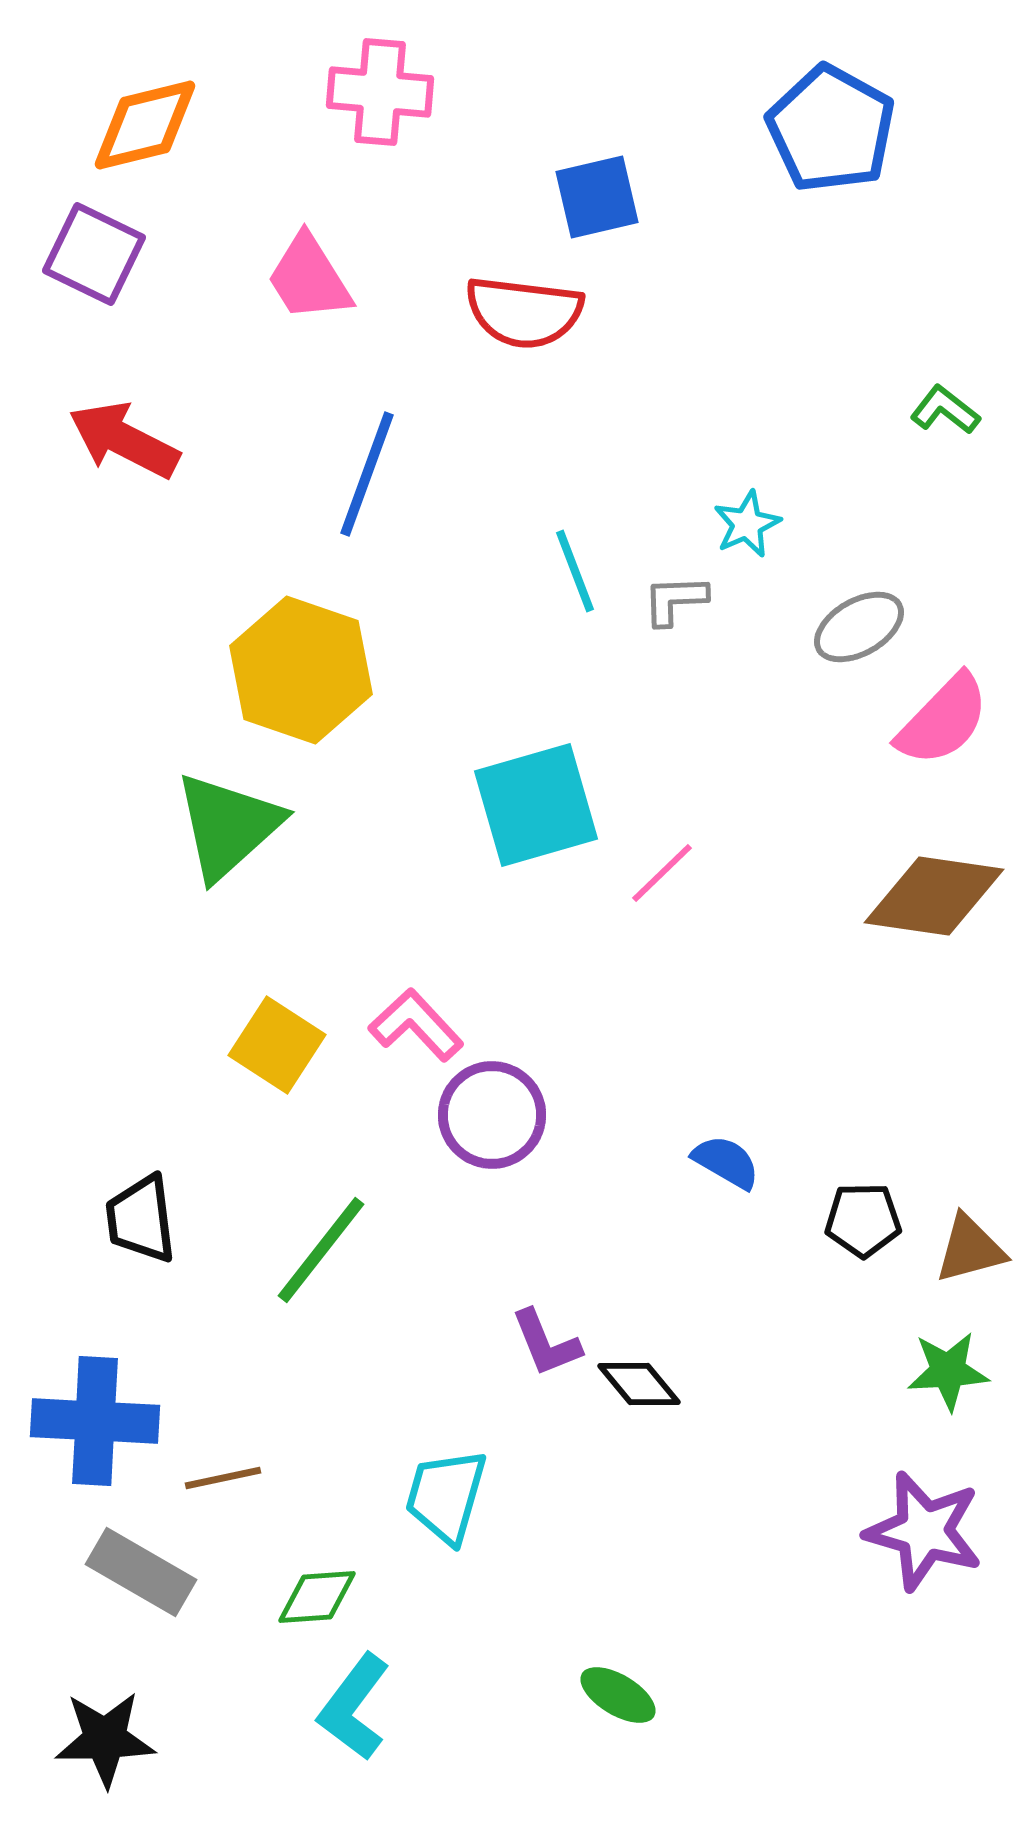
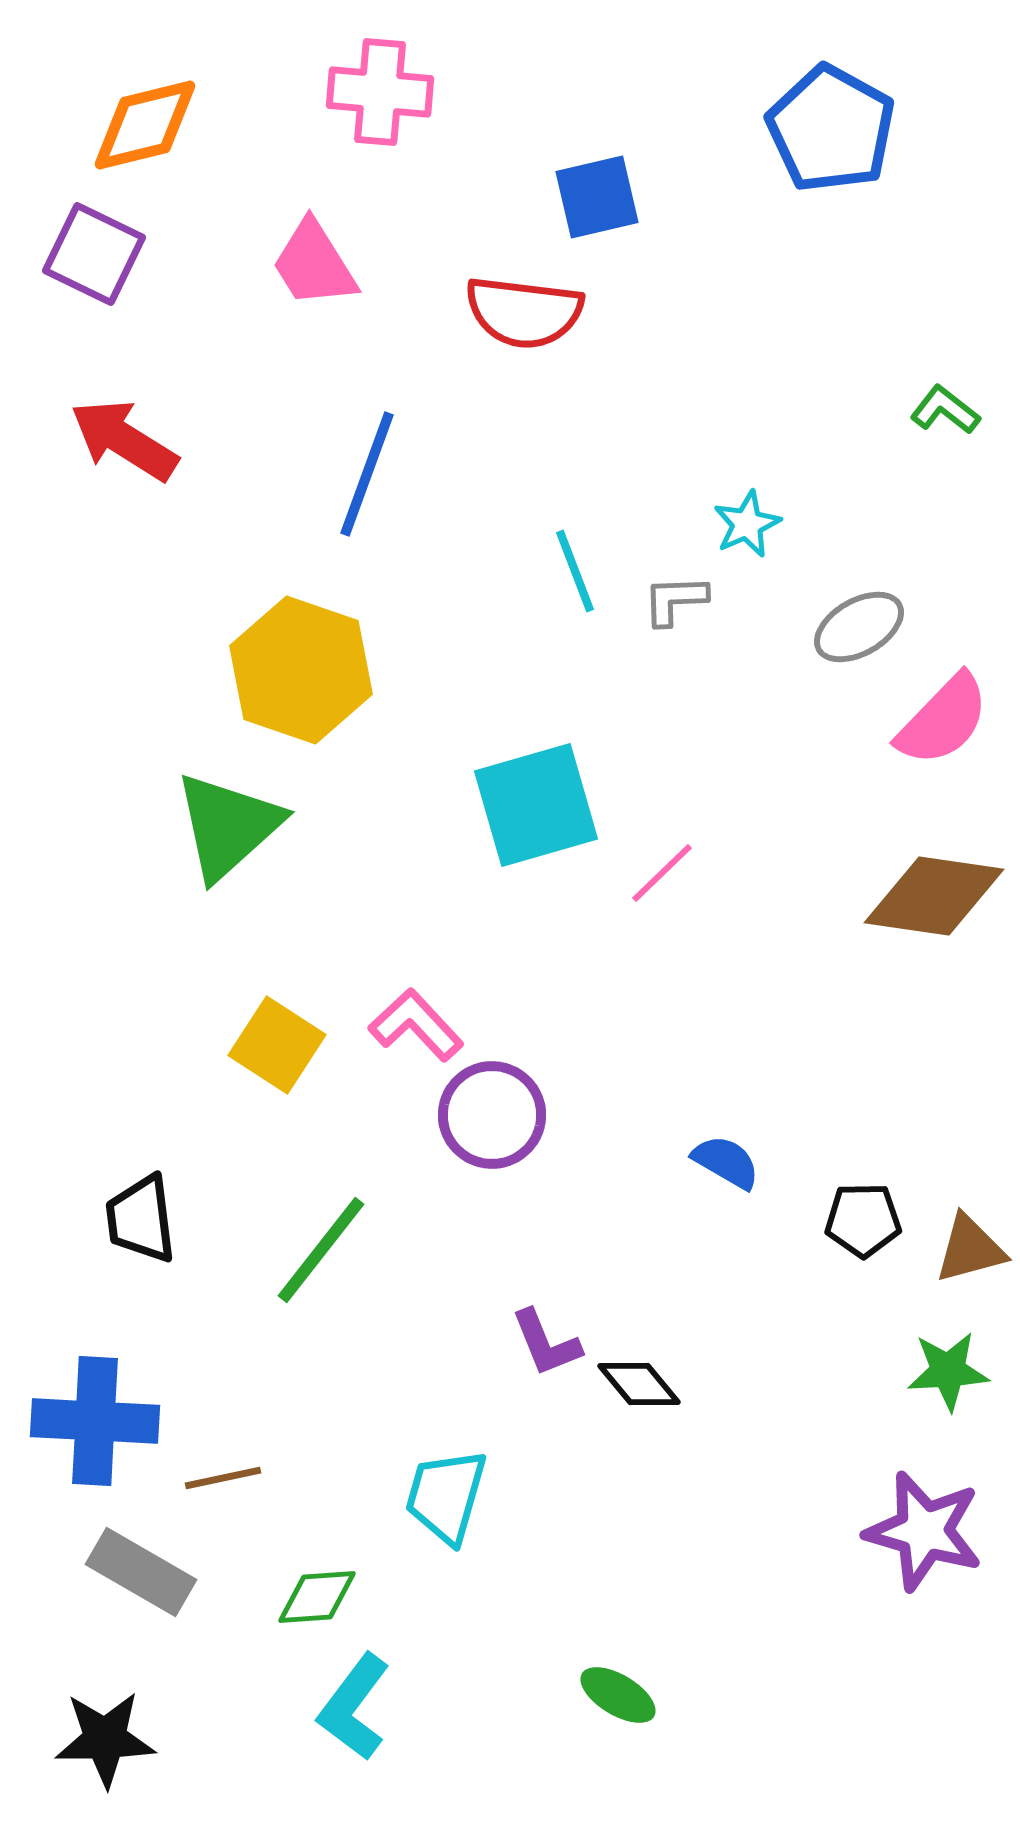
pink trapezoid: moved 5 px right, 14 px up
red arrow: rotated 5 degrees clockwise
